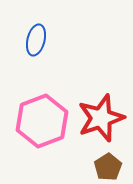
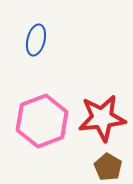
red star: moved 1 px right; rotated 12 degrees clockwise
brown pentagon: rotated 8 degrees counterclockwise
